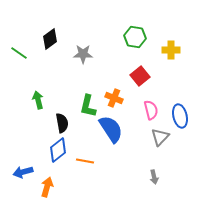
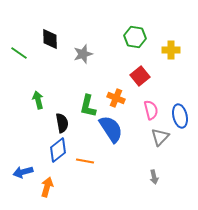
black diamond: rotated 55 degrees counterclockwise
gray star: rotated 18 degrees counterclockwise
orange cross: moved 2 px right
